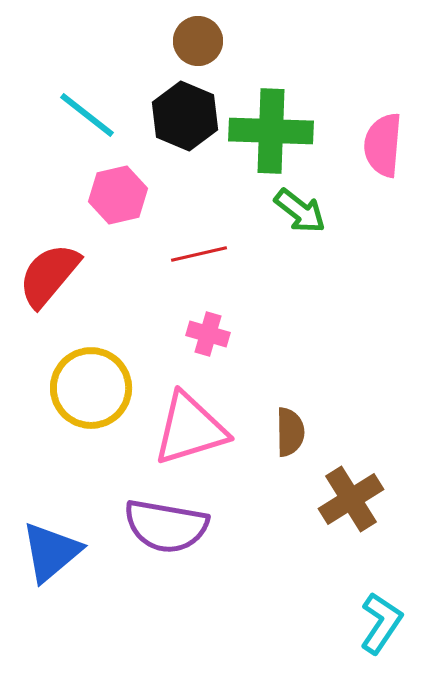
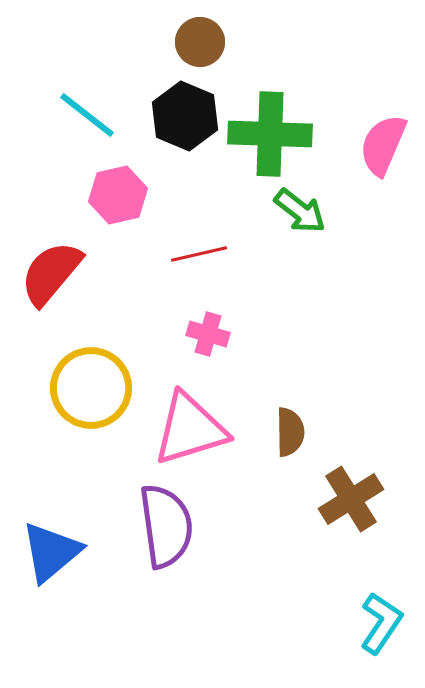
brown circle: moved 2 px right, 1 px down
green cross: moved 1 px left, 3 px down
pink semicircle: rotated 18 degrees clockwise
red semicircle: moved 2 px right, 2 px up
purple semicircle: rotated 108 degrees counterclockwise
